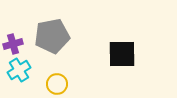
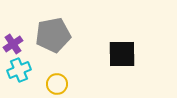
gray pentagon: moved 1 px right, 1 px up
purple cross: rotated 18 degrees counterclockwise
cyan cross: rotated 10 degrees clockwise
